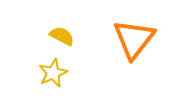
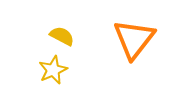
yellow star: moved 3 px up
